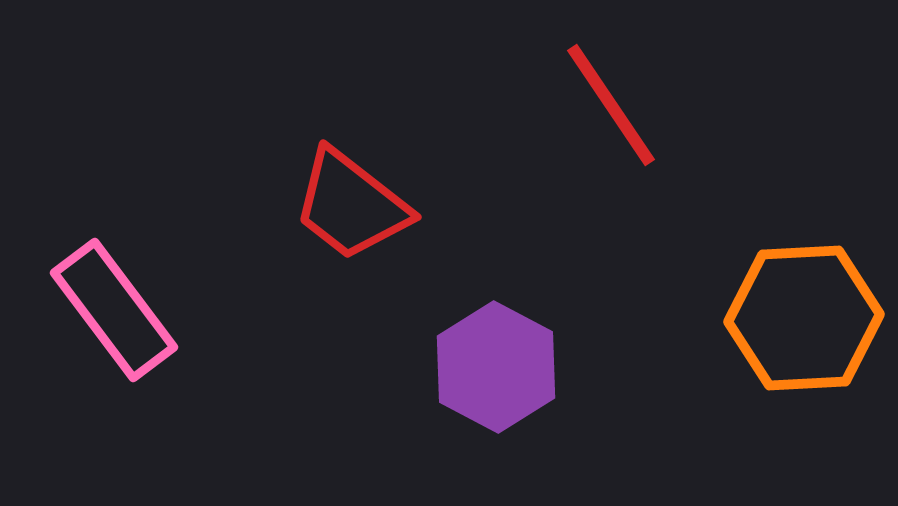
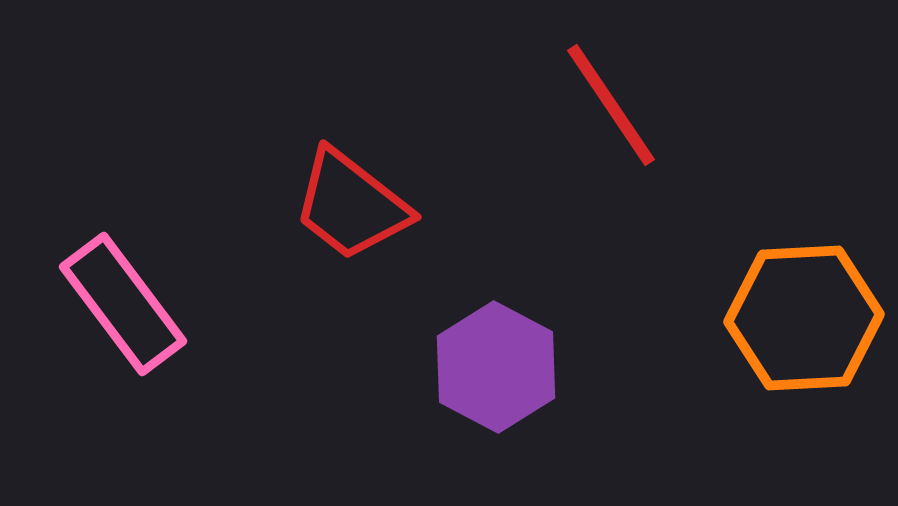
pink rectangle: moved 9 px right, 6 px up
